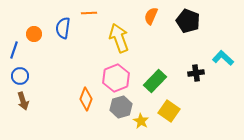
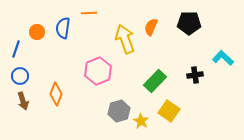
orange semicircle: moved 11 px down
black pentagon: moved 1 px right, 2 px down; rotated 20 degrees counterclockwise
orange circle: moved 3 px right, 2 px up
yellow arrow: moved 6 px right, 1 px down
blue line: moved 2 px right, 1 px up
black cross: moved 1 px left, 2 px down
pink hexagon: moved 18 px left, 7 px up
orange diamond: moved 30 px left, 5 px up
gray hexagon: moved 2 px left, 4 px down
